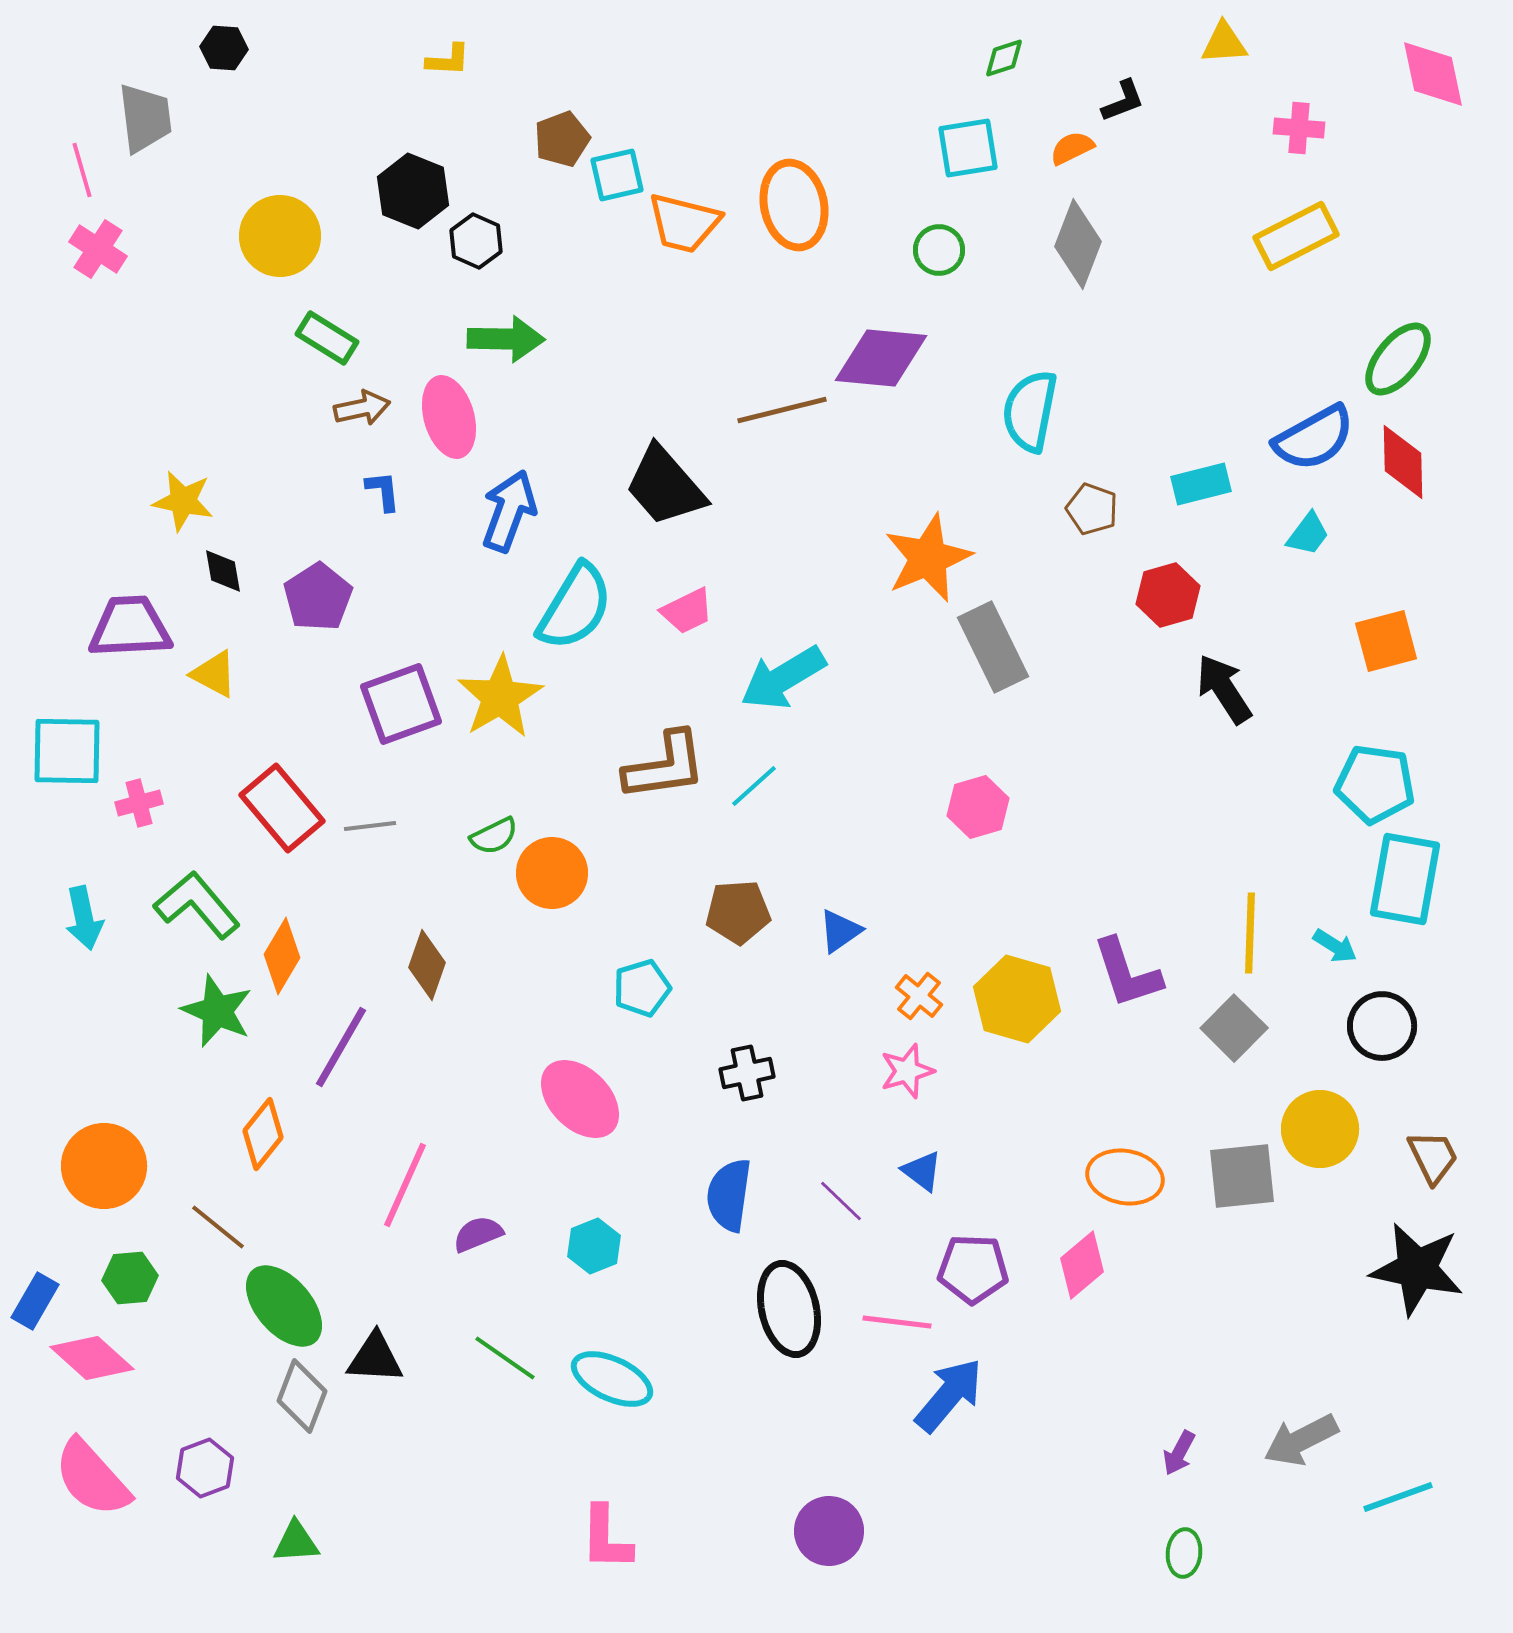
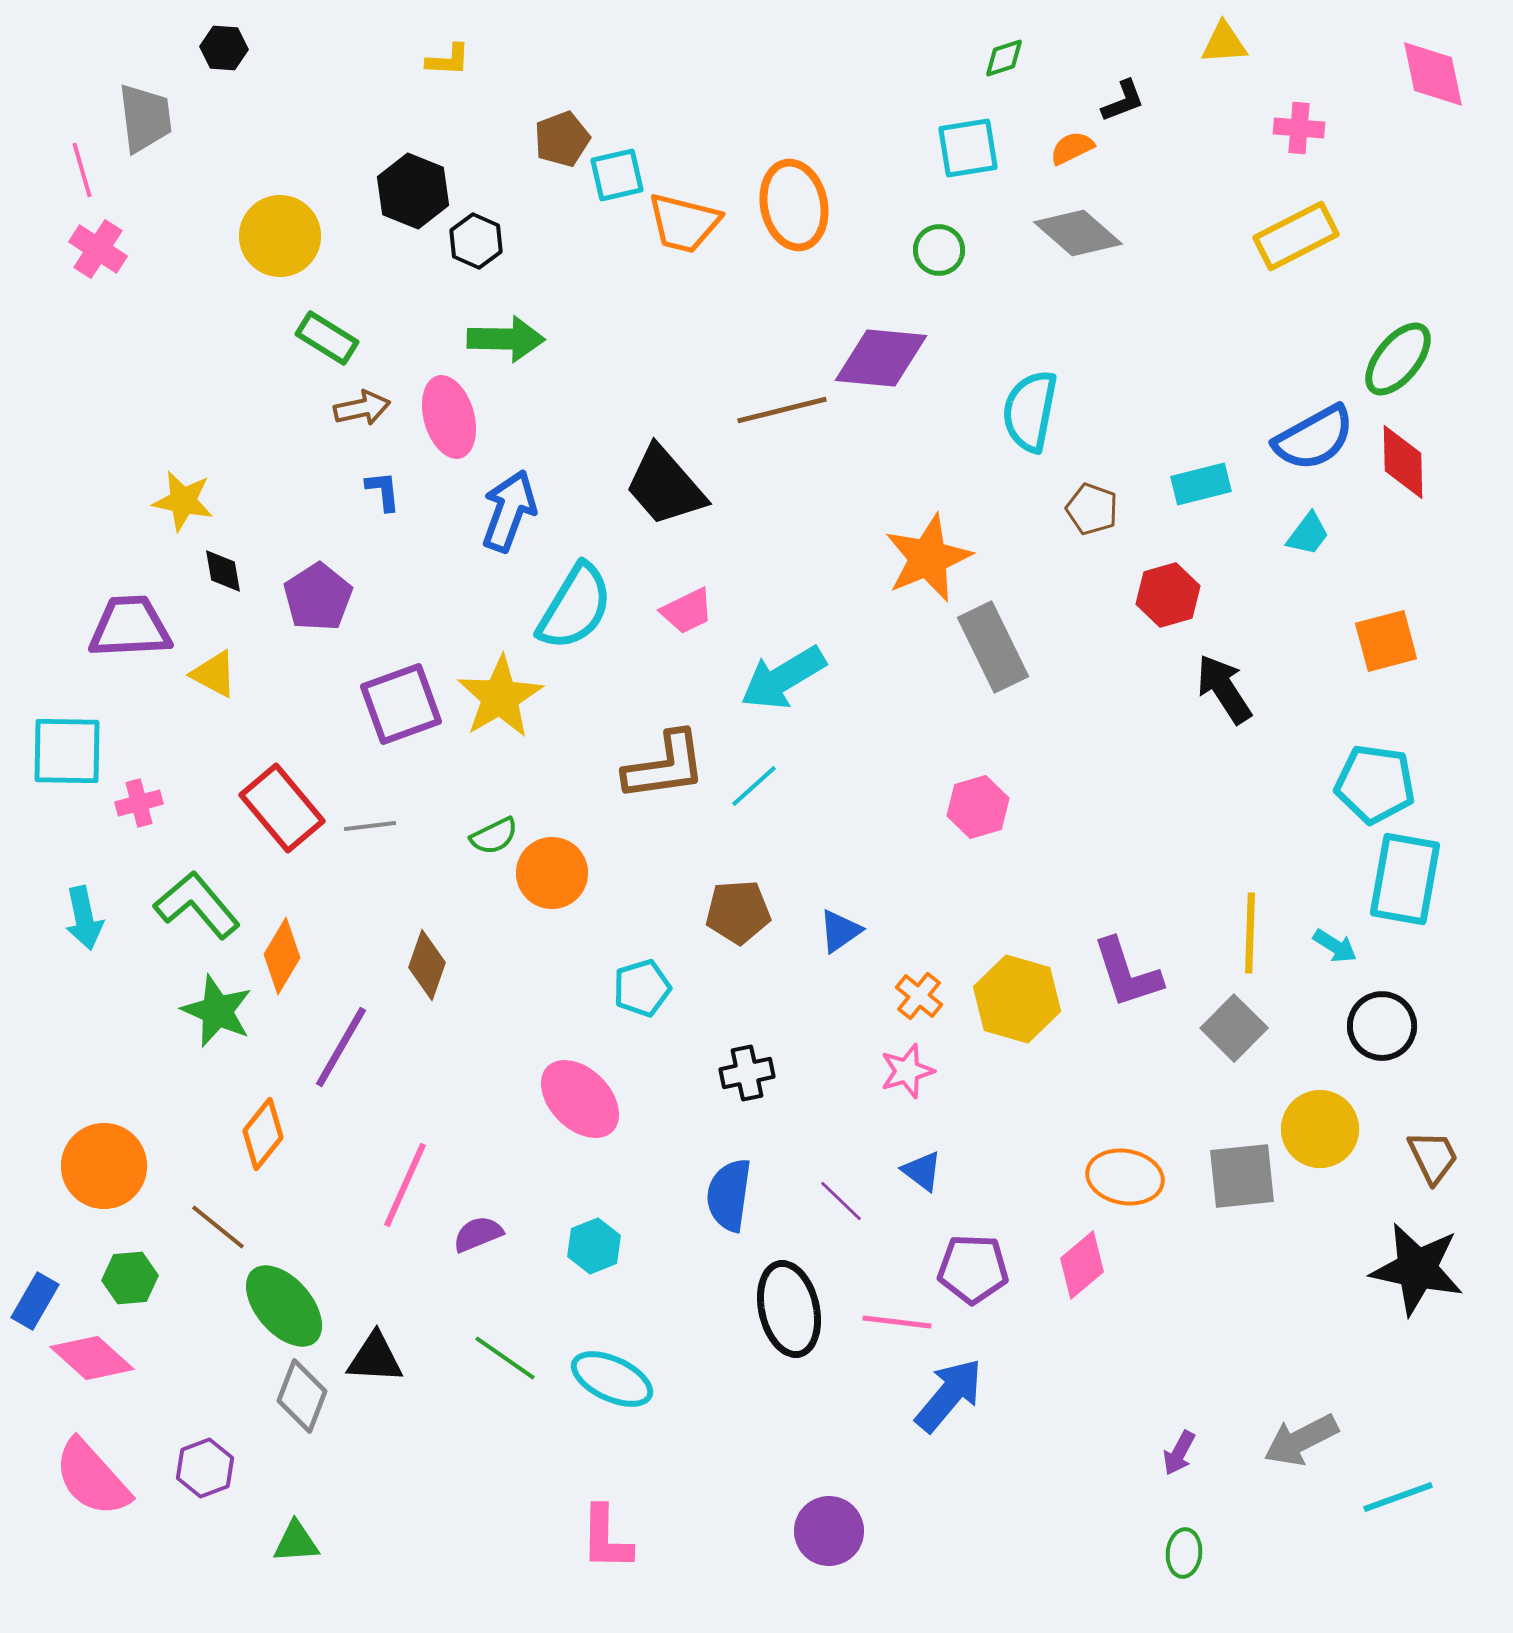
gray diamond at (1078, 244): moved 11 px up; rotated 70 degrees counterclockwise
